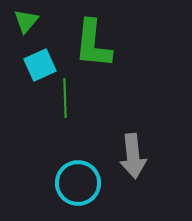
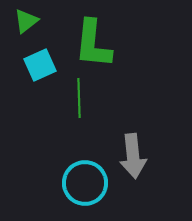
green triangle: rotated 12 degrees clockwise
green line: moved 14 px right
cyan circle: moved 7 px right
